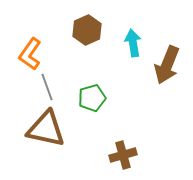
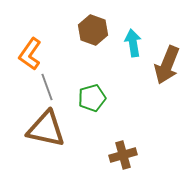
brown hexagon: moved 6 px right; rotated 16 degrees counterclockwise
